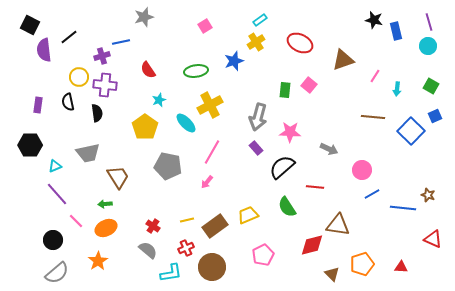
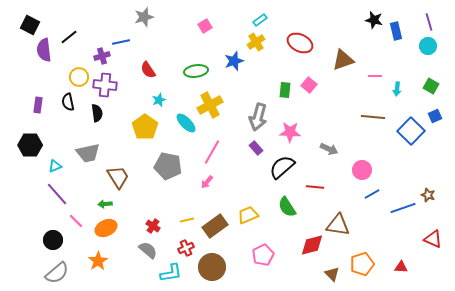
pink line at (375, 76): rotated 56 degrees clockwise
blue line at (403, 208): rotated 25 degrees counterclockwise
